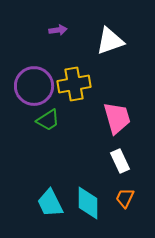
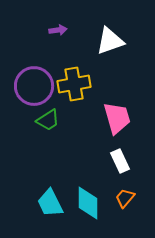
orange trapezoid: rotated 15 degrees clockwise
